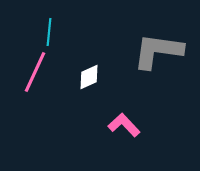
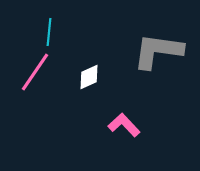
pink line: rotated 9 degrees clockwise
